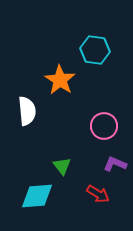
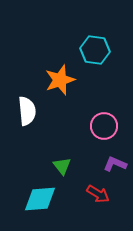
orange star: rotated 20 degrees clockwise
cyan diamond: moved 3 px right, 3 px down
